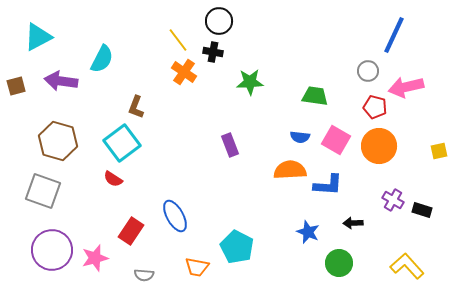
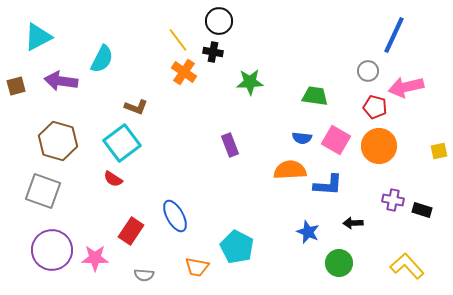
brown L-shape: rotated 90 degrees counterclockwise
blue semicircle: moved 2 px right, 1 px down
purple cross: rotated 20 degrees counterclockwise
pink star: rotated 16 degrees clockwise
